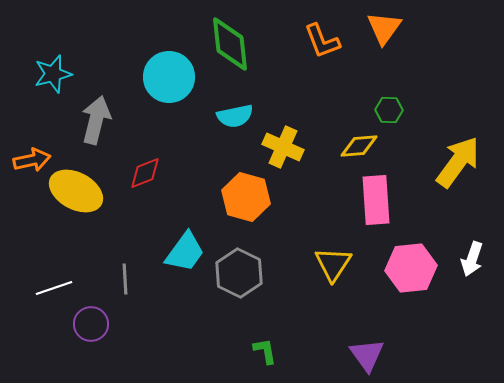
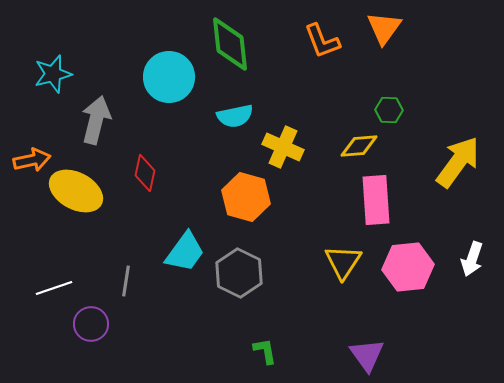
red diamond: rotated 57 degrees counterclockwise
yellow triangle: moved 10 px right, 2 px up
pink hexagon: moved 3 px left, 1 px up
gray line: moved 1 px right, 2 px down; rotated 12 degrees clockwise
